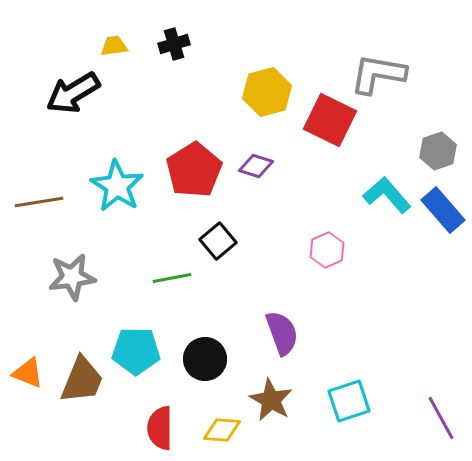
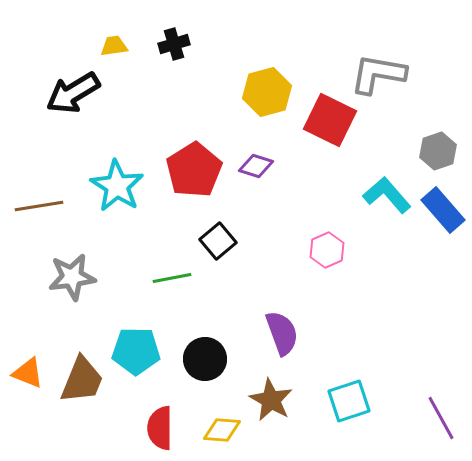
brown line: moved 4 px down
